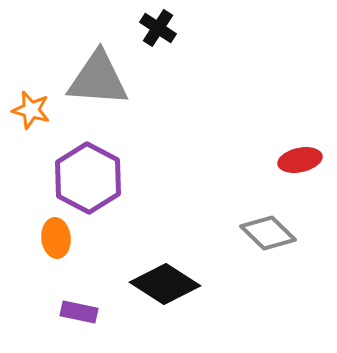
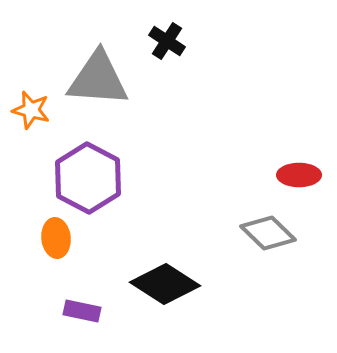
black cross: moved 9 px right, 13 px down
red ellipse: moved 1 px left, 15 px down; rotated 12 degrees clockwise
purple rectangle: moved 3 px right, 1 px up
